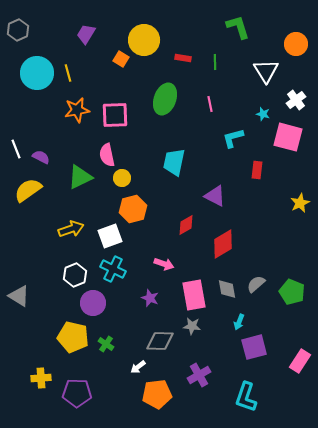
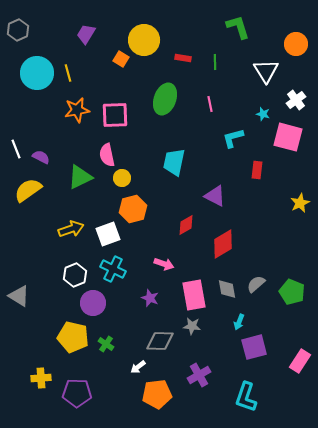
white square at (110, 236): moved 2 px left, 2 px up
